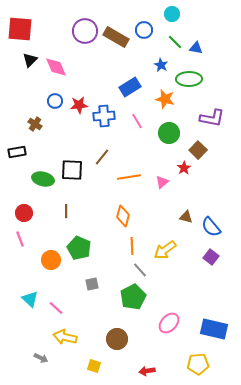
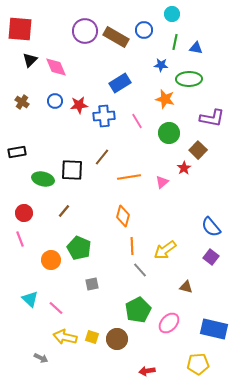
green line at (175, 42): rotated 56 degrees clockwise
blue star at (161, 65): rotated 24 degrees counterclockwise
blue rectangle at (130, 87): moved 10 px left, 4 px up
brown cross at (35, 124): moved 13 px left, 22 px up
brown line at (66, 211): moved 2 px left; rotated 40 degrees clockwise
brown triangle at (186, 217): moved 70 px down
green pentagon at (133, 297): moved 5 px right, 13 px down
yellow square at (94, 366): moved 2 px left, 29 px up
